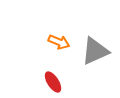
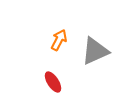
orange arrow: moved 2 px up; rotated 85 degrees counterclockwise
